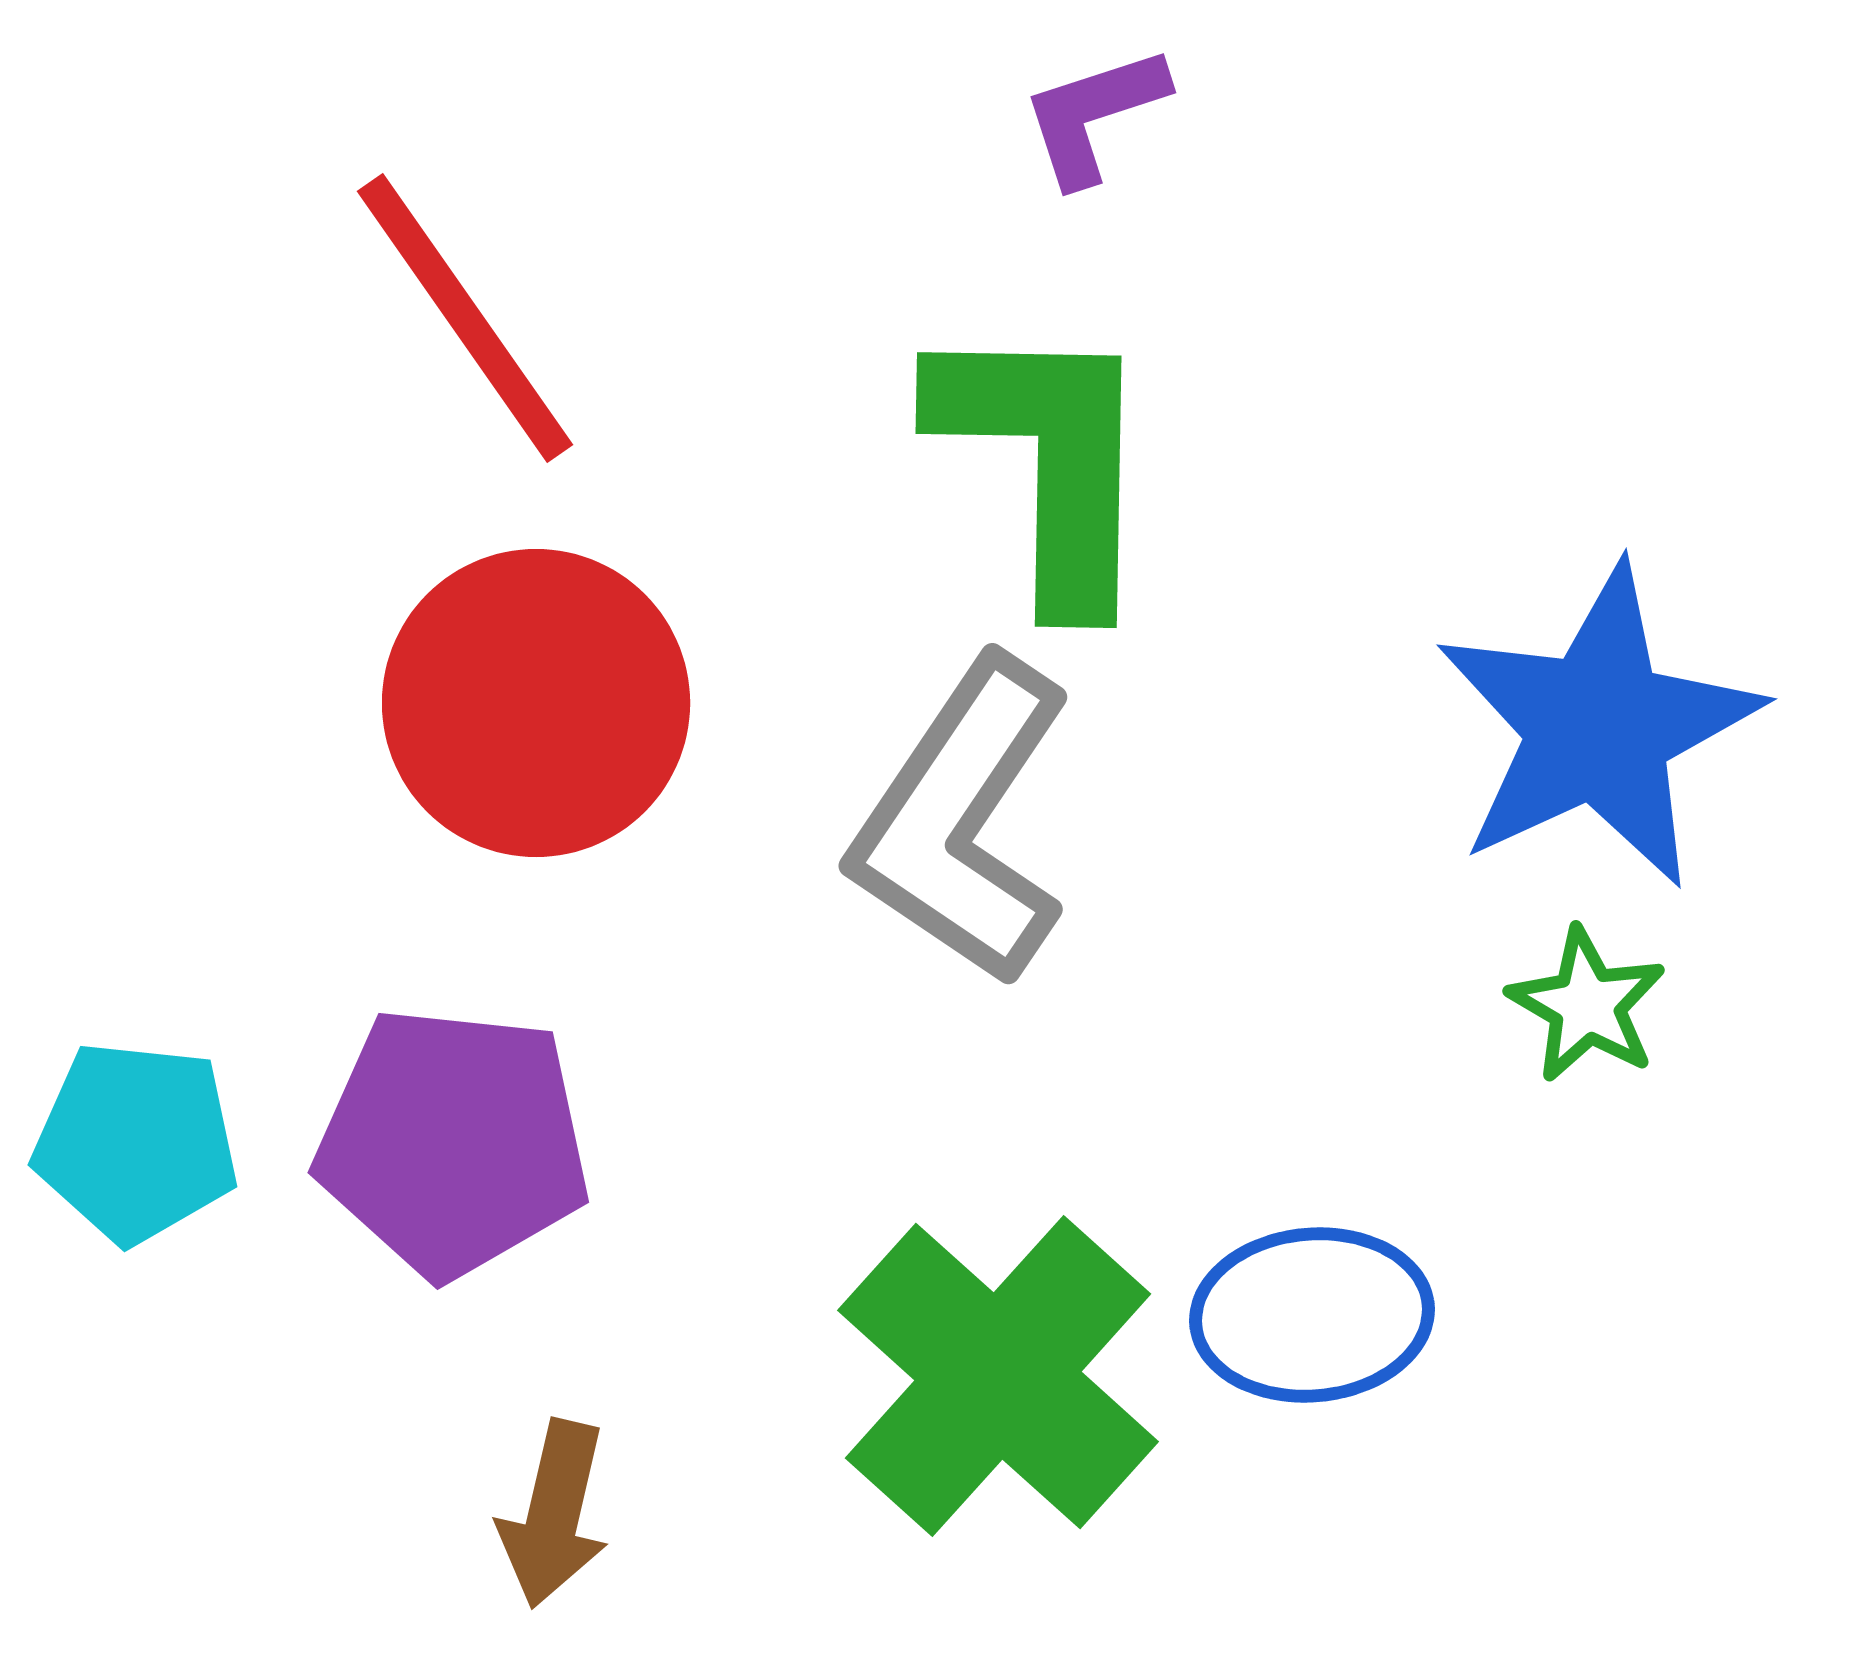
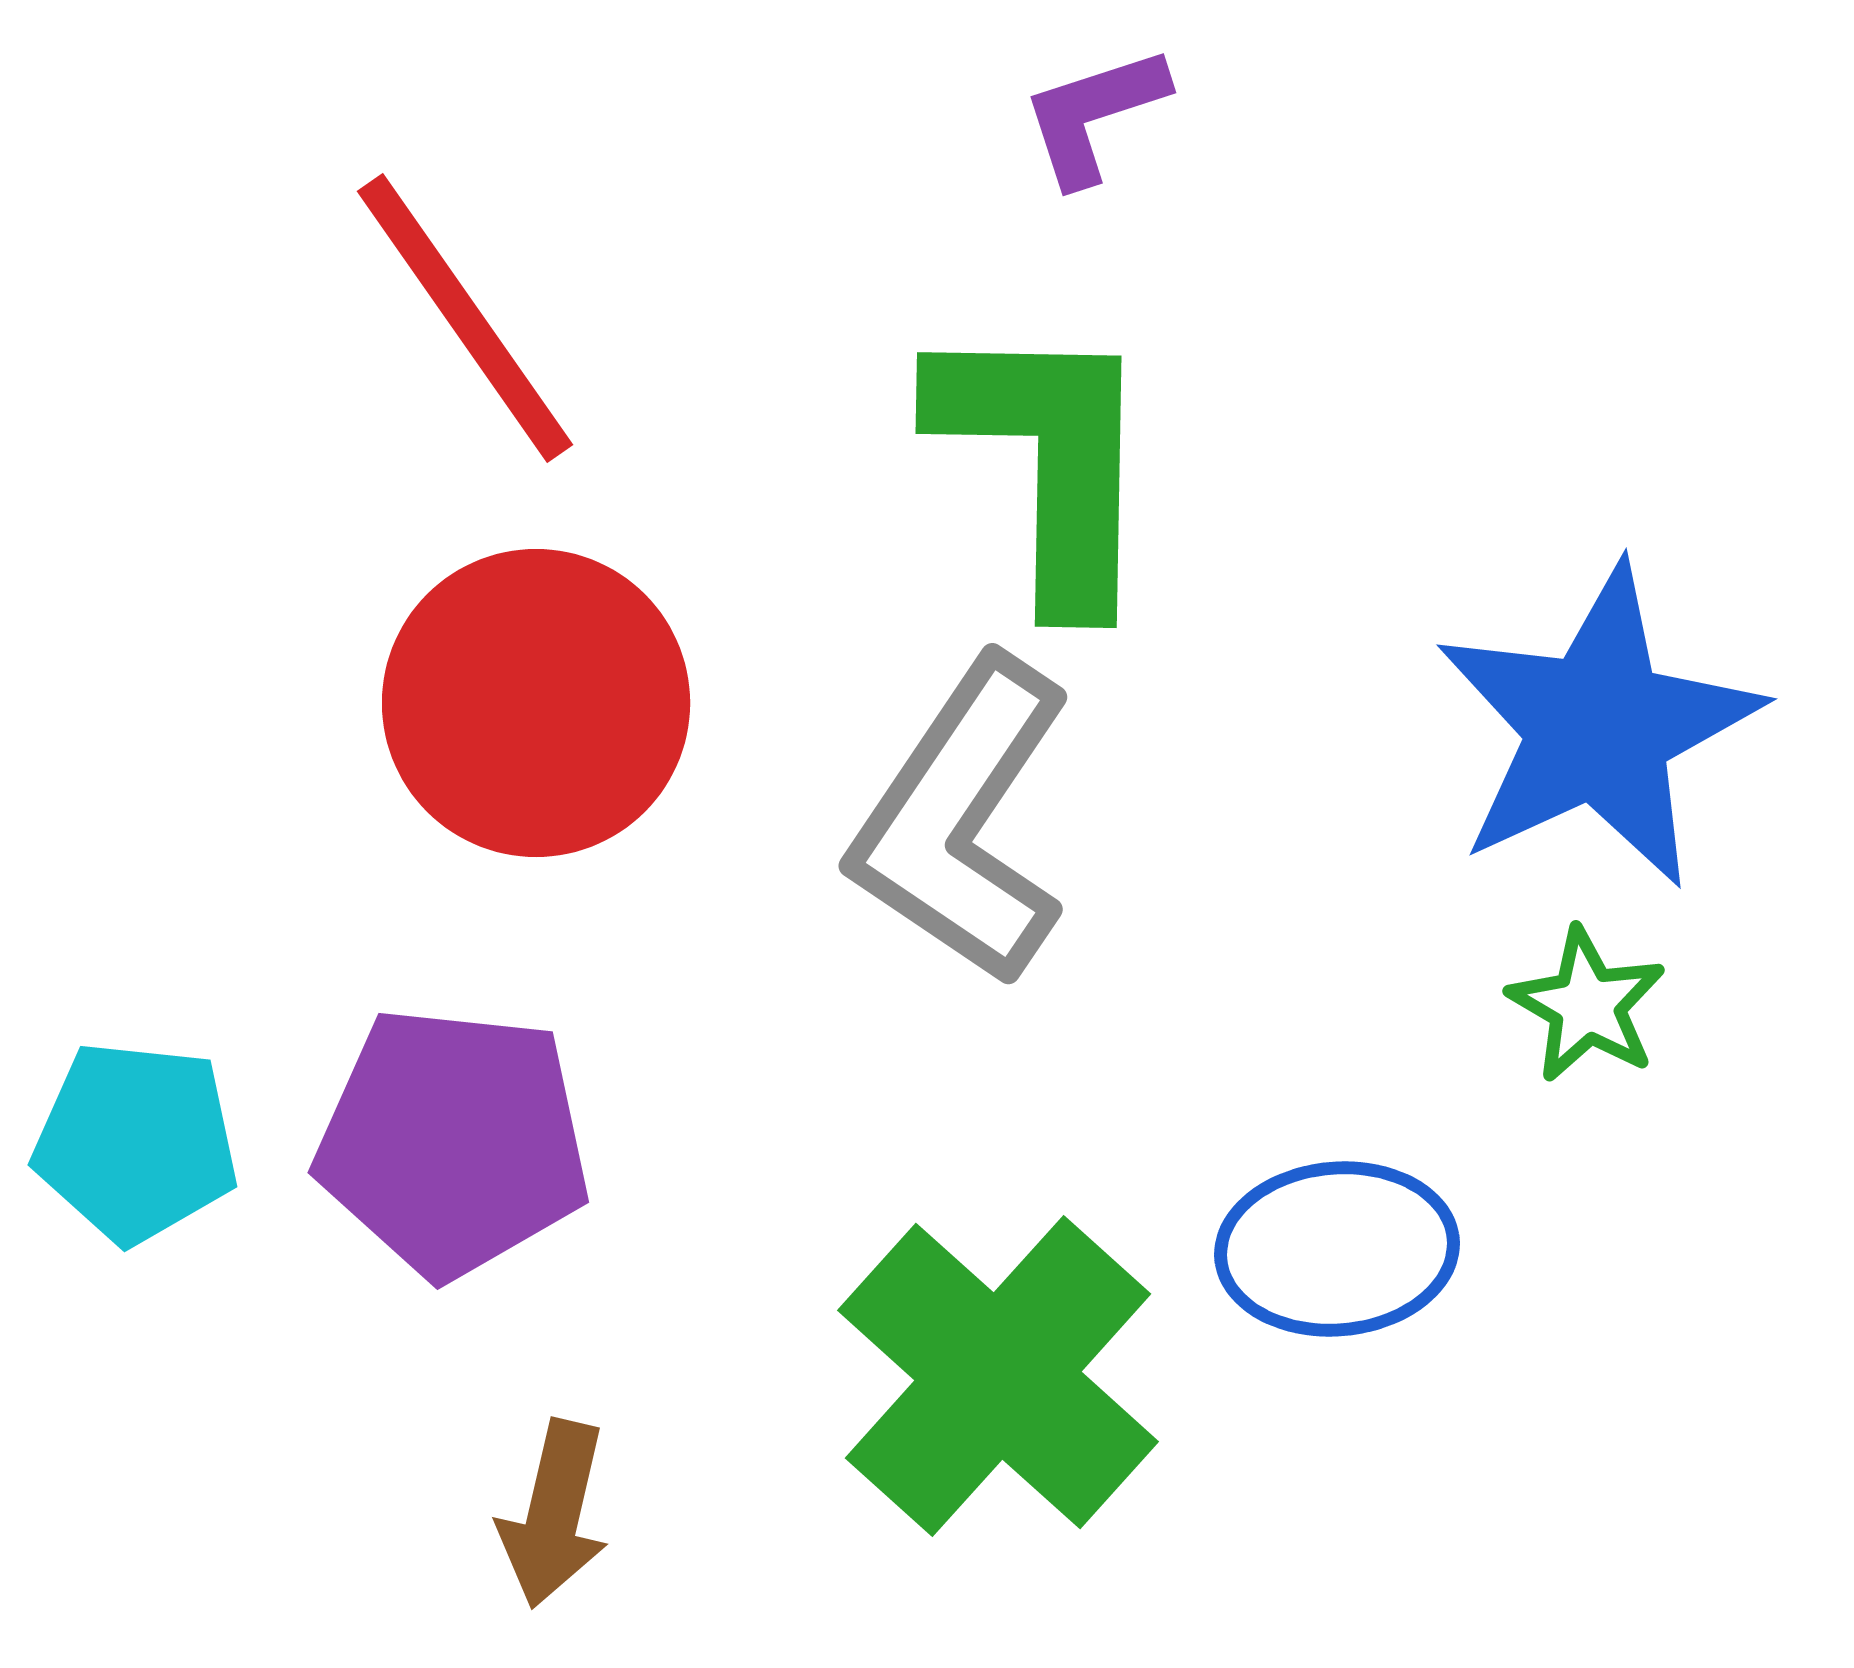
blue ellipse: moved 25 px right, 66 px up
